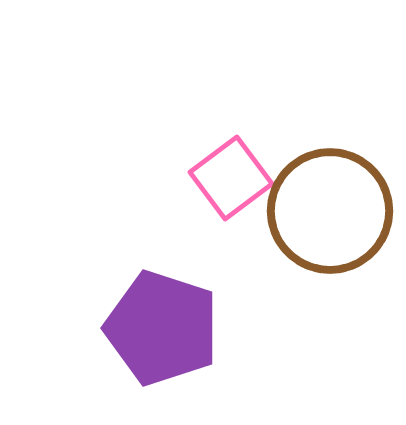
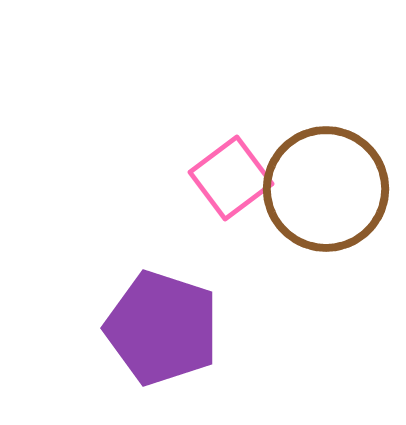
brown circle: moved 4 px left, 22 px up
